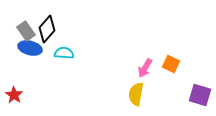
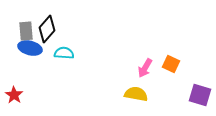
gray rectangle: rotated 30 degrees clockwise
yellow semicircle: rotated 90 degrees clockwise
